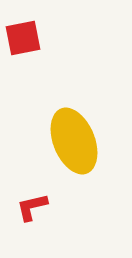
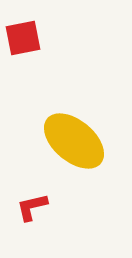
yellow ellipse: rotated 28 degrees counterclockwise
